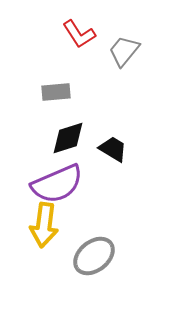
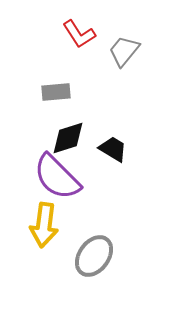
purple semicircle: moved 7 px up; rotated 68 degrees clockwise
gray ellipse: rotated 15 degrees counterclockwise
